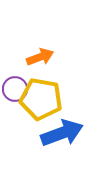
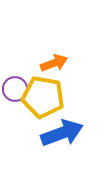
orange arrow: moved 14 px right, 6 px down
yellow pentagon: moved 2 px right, 2 px up
